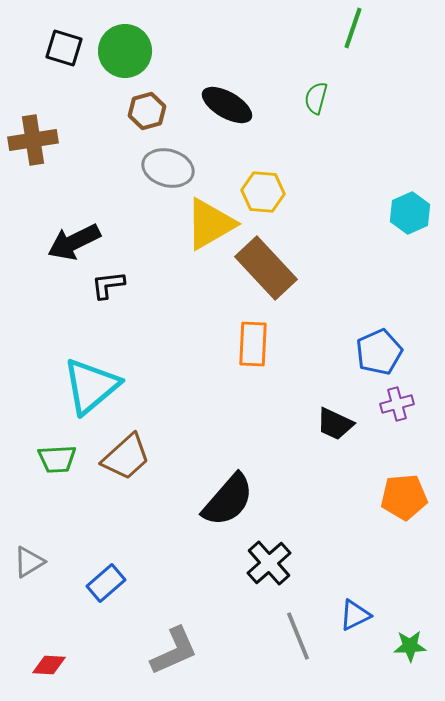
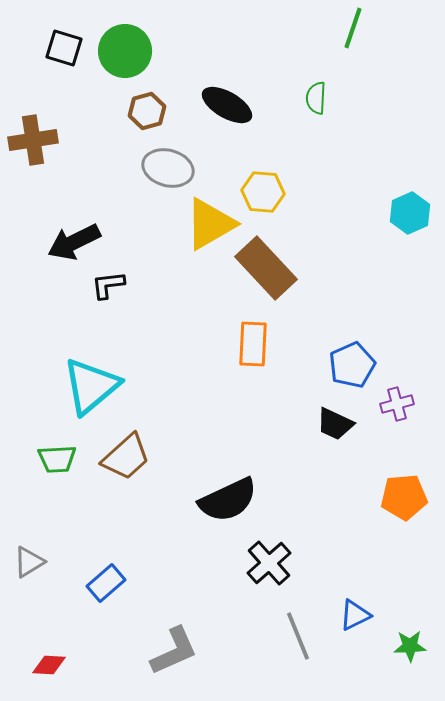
green semicircle: rotated 12 degrees counterclockwise
blue pentagon: moved 27 px left, 13 px down
black semicircle: rotated 24 degrees clockwise
